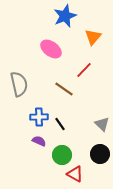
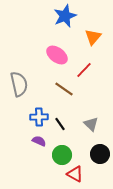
pink ellipse: moved 6 px right, 6 px down
gray triangle: moved 11 px left
